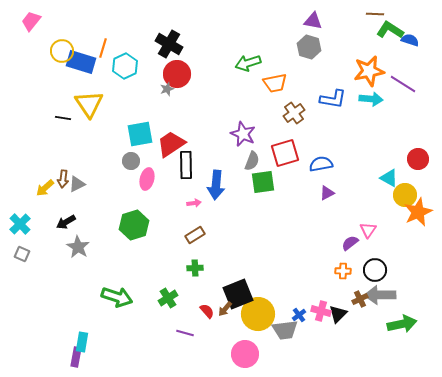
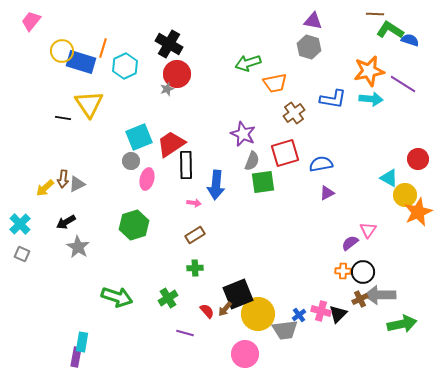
cyan square at (140, 134): moved 1 px left, 3 px down; rotated 12 degrees counterclockwise
pink arrow at (194, 203): rotated 16 degrees clockwise
black circle at (375, 270): moved 12 px left, 2 px down
